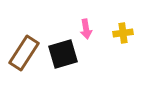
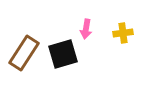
pink arrow: rotated 18 degrees clockwise
